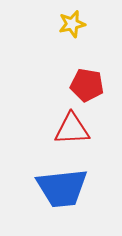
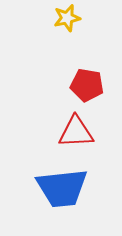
yellow star: moved 5 px left, 6 px up
red triangle: moved 4 px right, 3 px down
